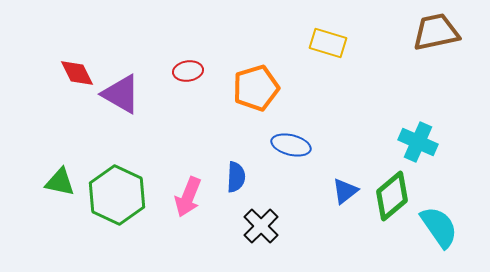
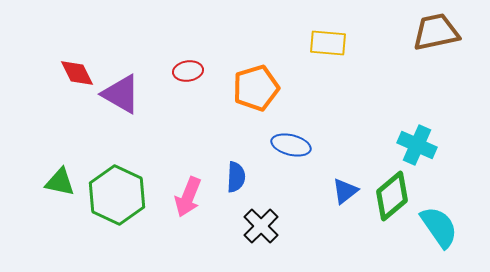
yellow rectangle: rotated 12 degrees counterclockwise
cyan cross: moved 1 px left, 3 px down
